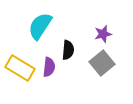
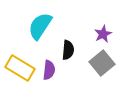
purple star: rotated 12 degrees counterclockwise
purple semicircle: moved 3 px down
